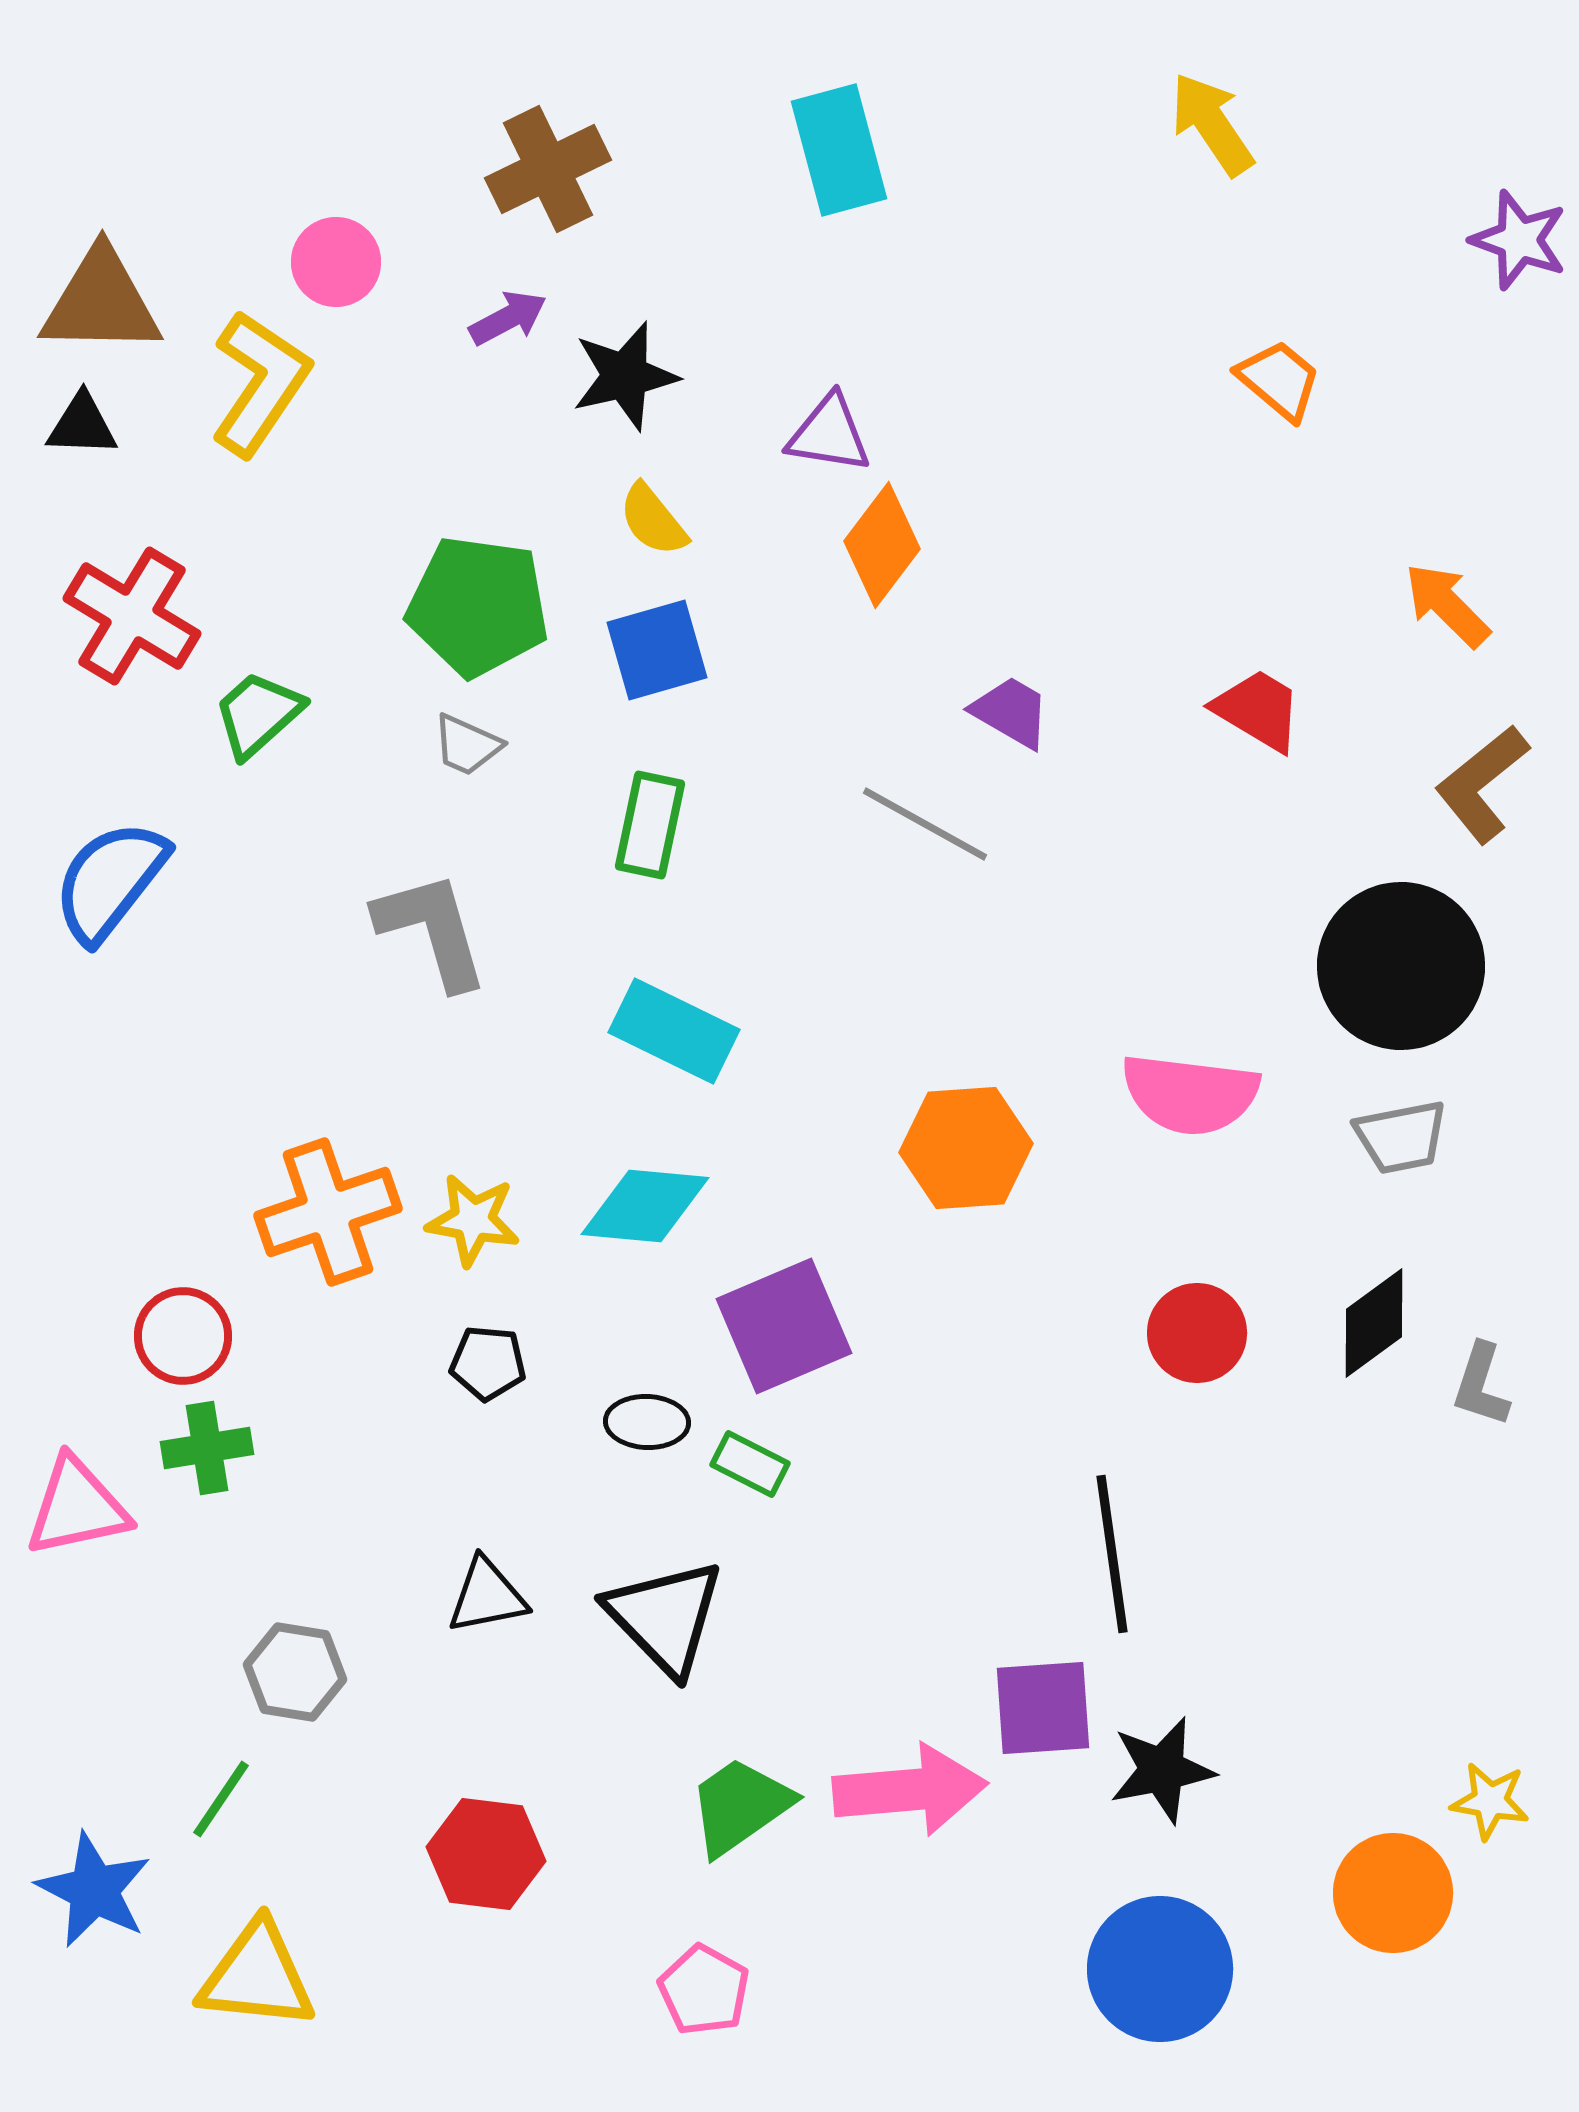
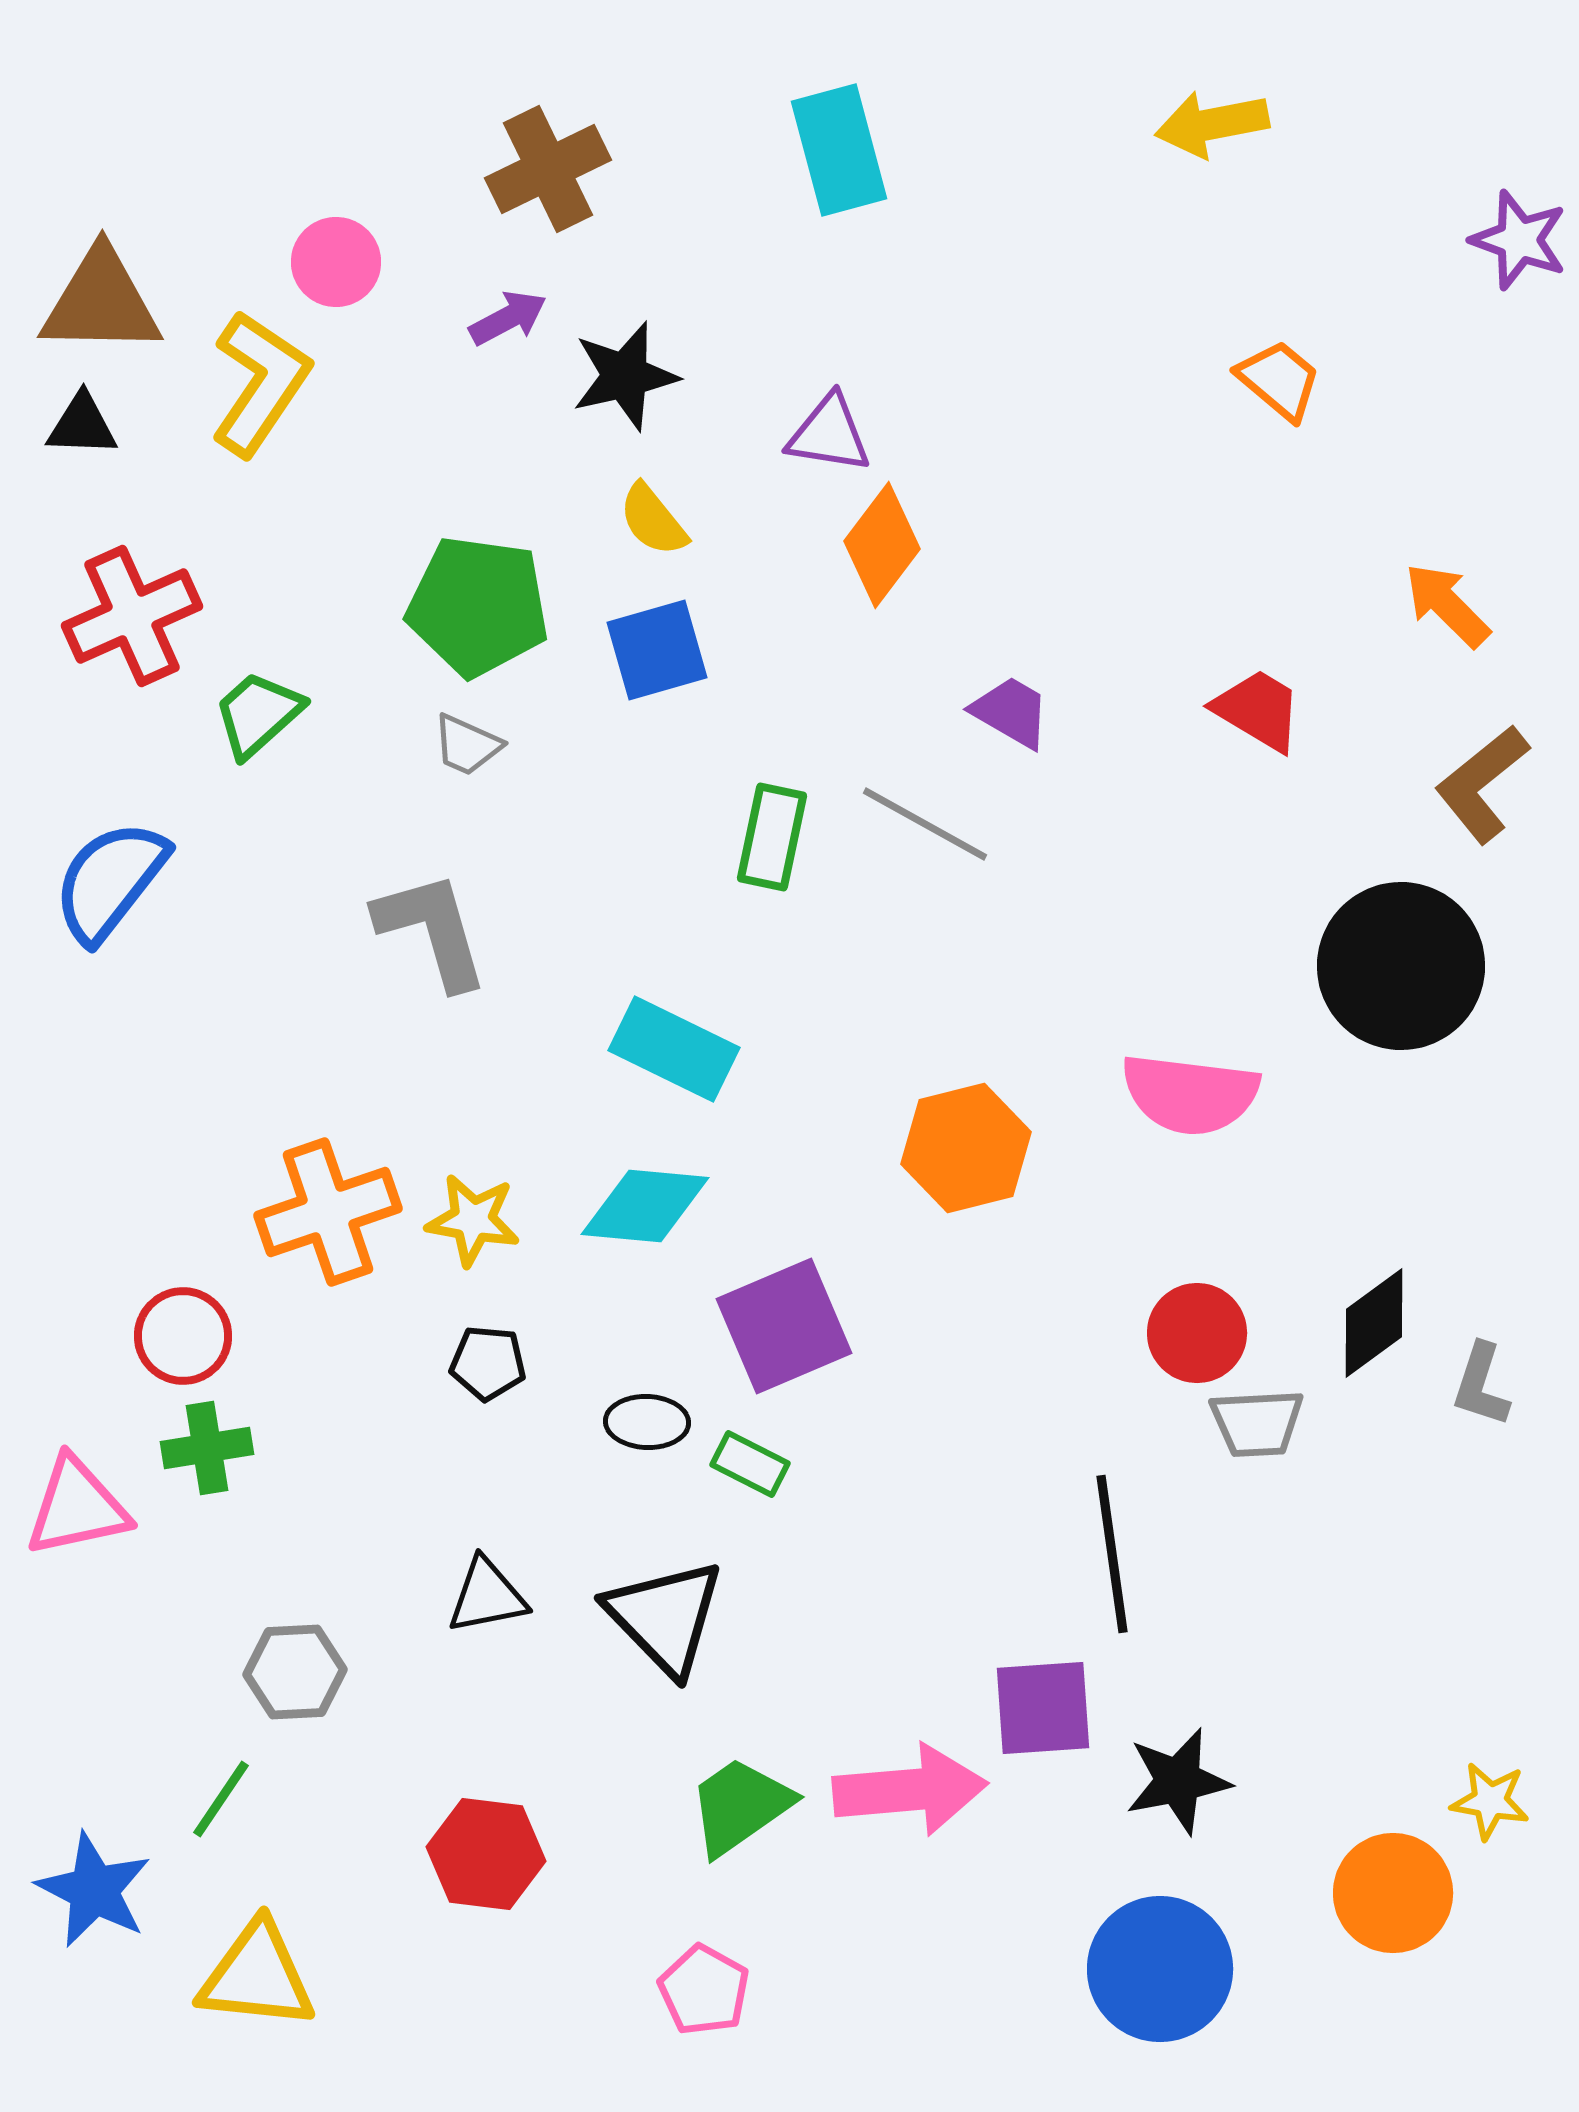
yellow arrow at (1212, 124): rotated 67 degrees counterclockwise
red cross at (132, 616): rotated 35 degrees clockwise
green rectangle at (650, 825): moved 122 px right, 12 px down
cyan rectangle at (674, 1031): moved 18 px down
gray trapezoid at (1401, 1137): moved 144 px left, 286 px down; rotated 8 degrees clockwise
orange hexagon at (966, 1148): rotated 10 degrees counterclockwise
gray hexagon at (295, 1672): rotated 12 degrees counterclockwise
black star at (1162, 1770): moved 16 px right, 11 px down
